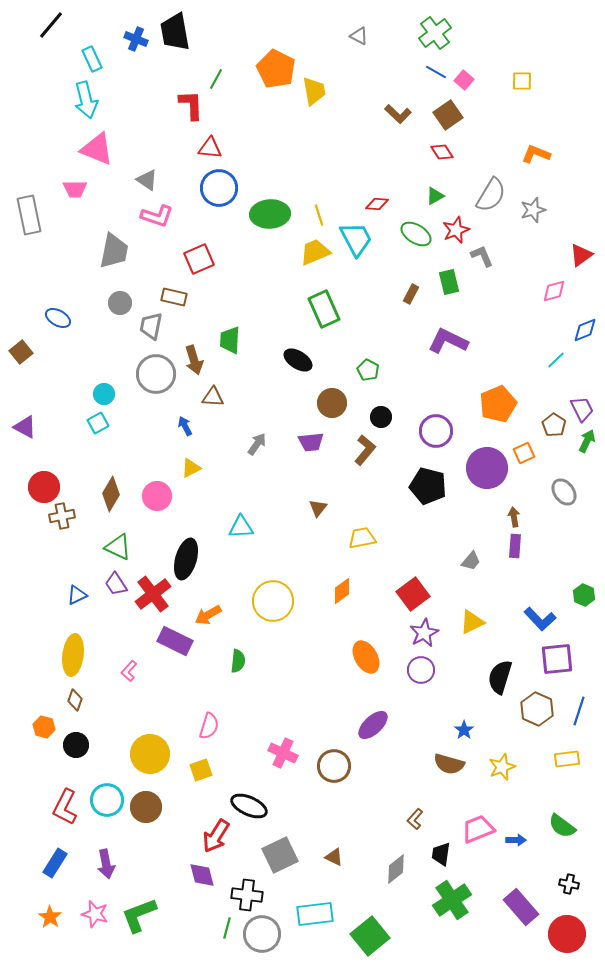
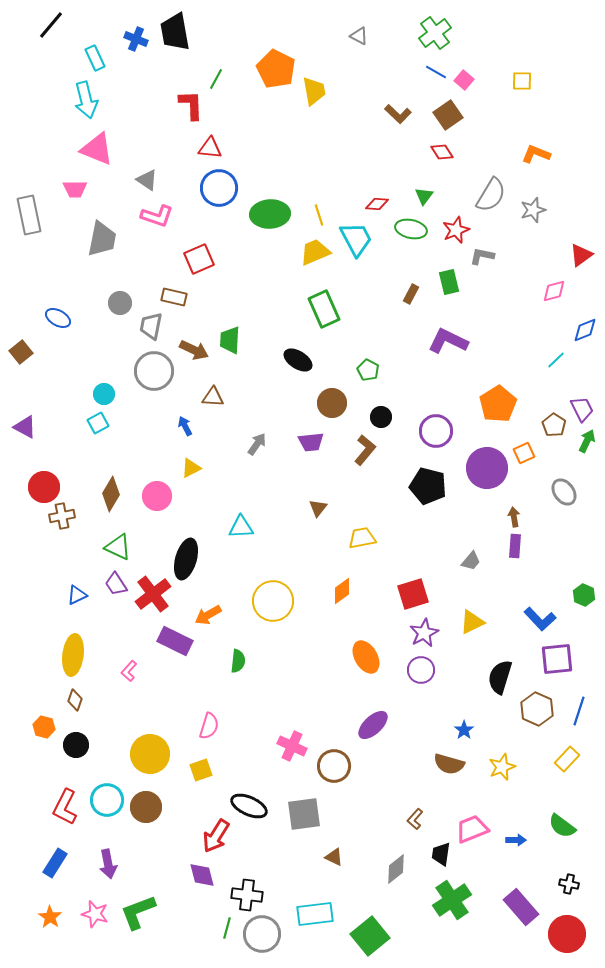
cyan rectangle at (92, 59): moved 3 px right, 1 px up
green triangle at (435, 196): moved 11 px left; rotated 24 degrees counterclockwise
green ellipse at (416, 234): moved 5 px left, 5 px up; rotated 20 degrees counterclockwise
gray trapezoid at (114, 251): moved 12 px left, 12 px up
gray L-shape at (482, 256): rotated 55 degrees counterclockwise
brown arrow at (194, 360): moved 10 px up; rotated 48 degrees counterclockwise
gray circle at (156, 374): moved 2 px left, 3 px up
orange pentagon at (498, 404): rotated 9 degrees counterclockwise
red square at (413, 594): rotated 20 degrees clockwise
pink cross at (283, 753): moved 9 px right, 7 px up
yellow rectangle at (567, 759): rotated 40 degrees counterclockwise
pink trapezoid at (478, 829): moved 6 px left
gray square at (280, 855): moved 24 px right, 41 px up; rotated 18 degrees clockwise
purple arrow at (106, 864): moved 2 px right
green L-shape at (139, 915): moved 1 px left, 3 px up
